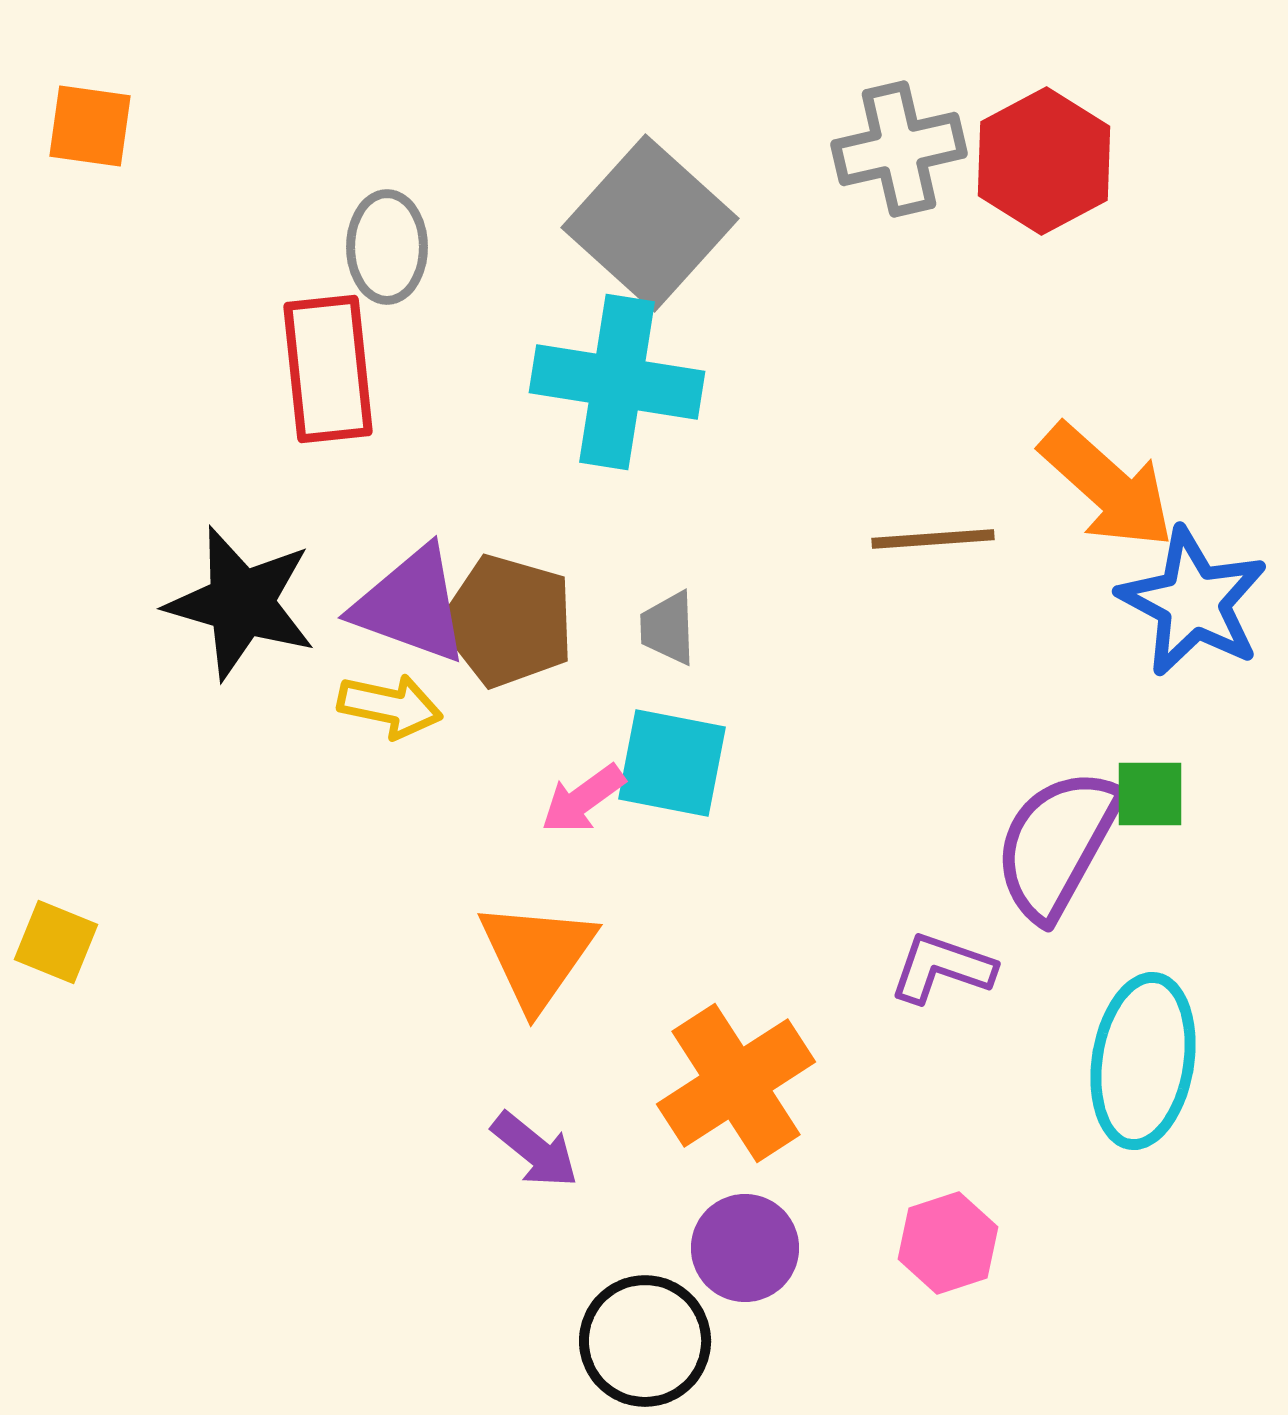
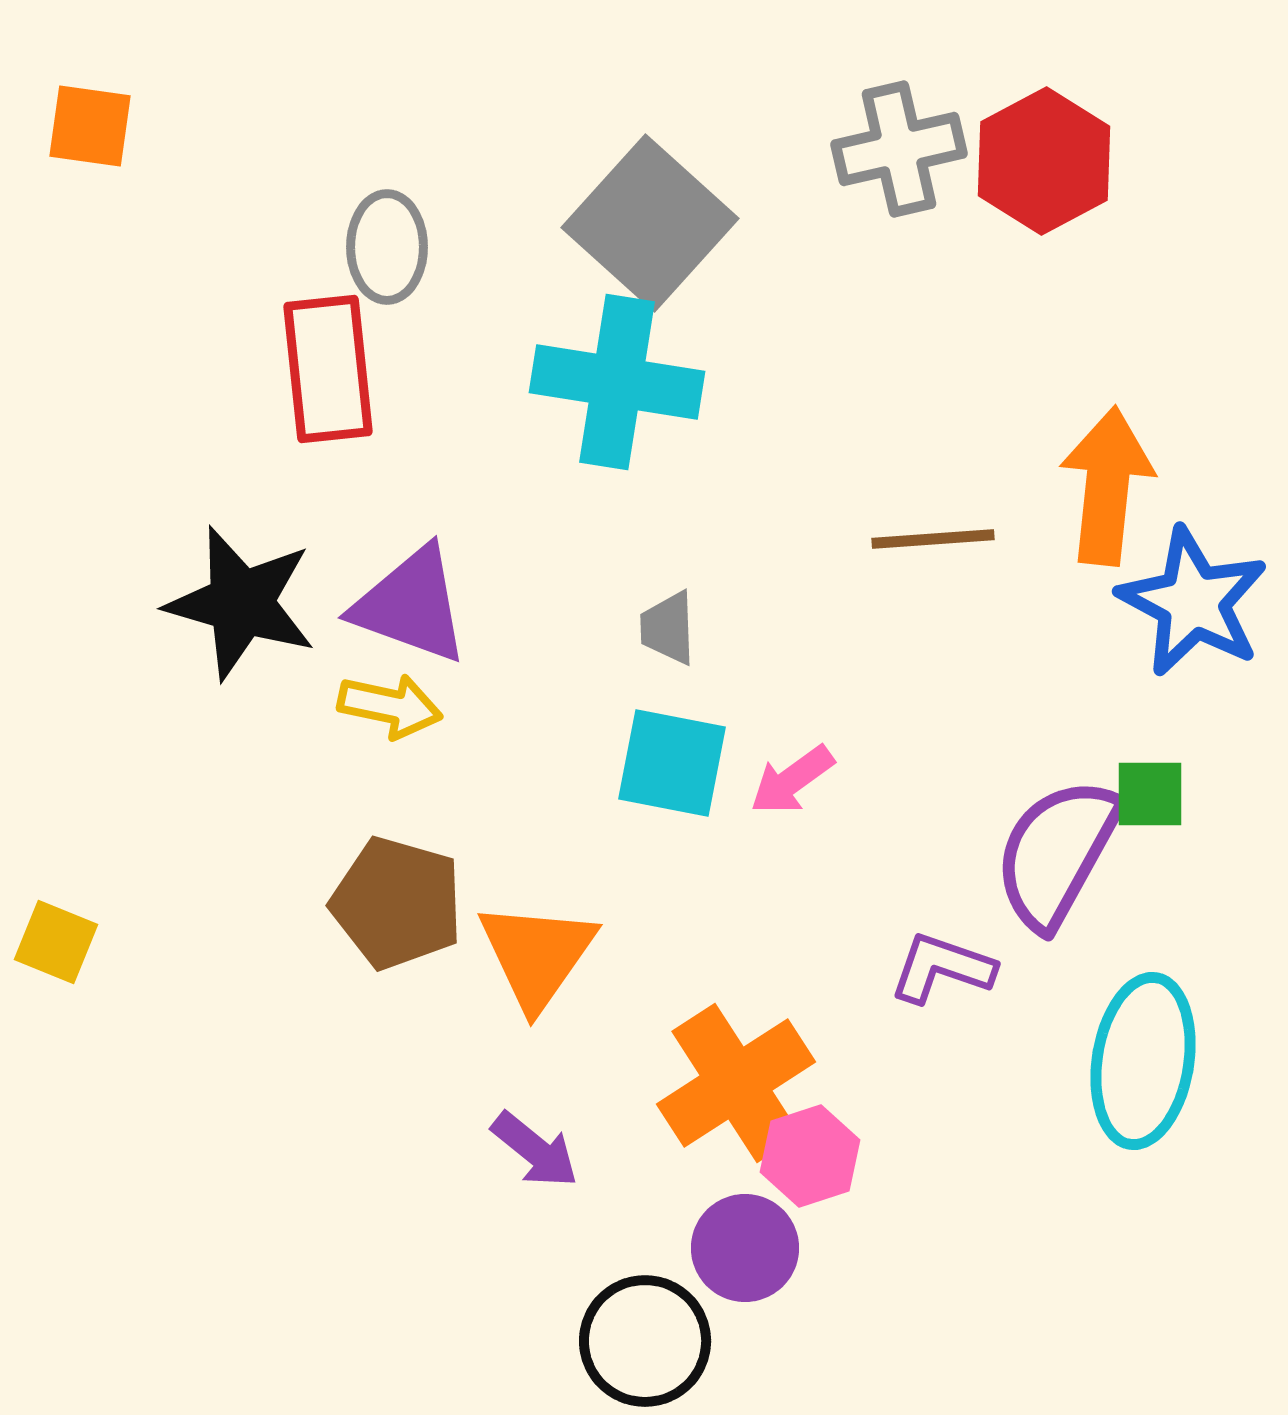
orange arrow: rotated 126 degrees counterclockwise
brown pentagon: moved 111 px left, 282 px down
pink arrow: moved 209 px right, 19 px up
purple semicircle: moved 9 px down
pink hexagon: moved 138 px left, 87 px up
